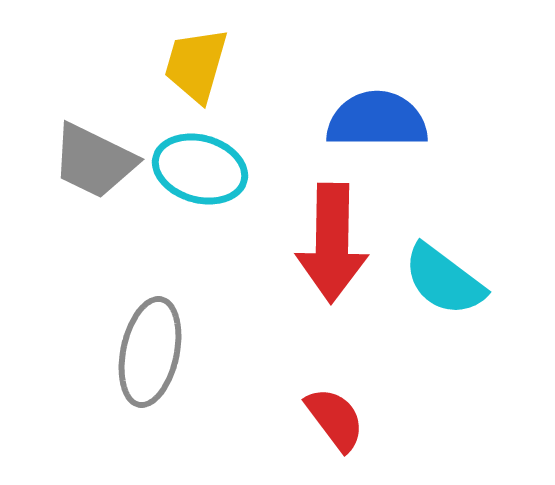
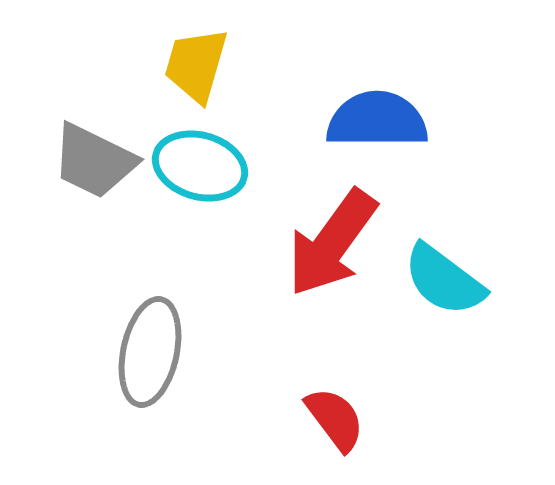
cyan ellipse: moved 3 px up
red arrow: rotated 35 degrees clockwise
